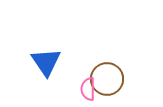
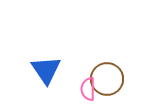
blue triangle: moved 8 px down
